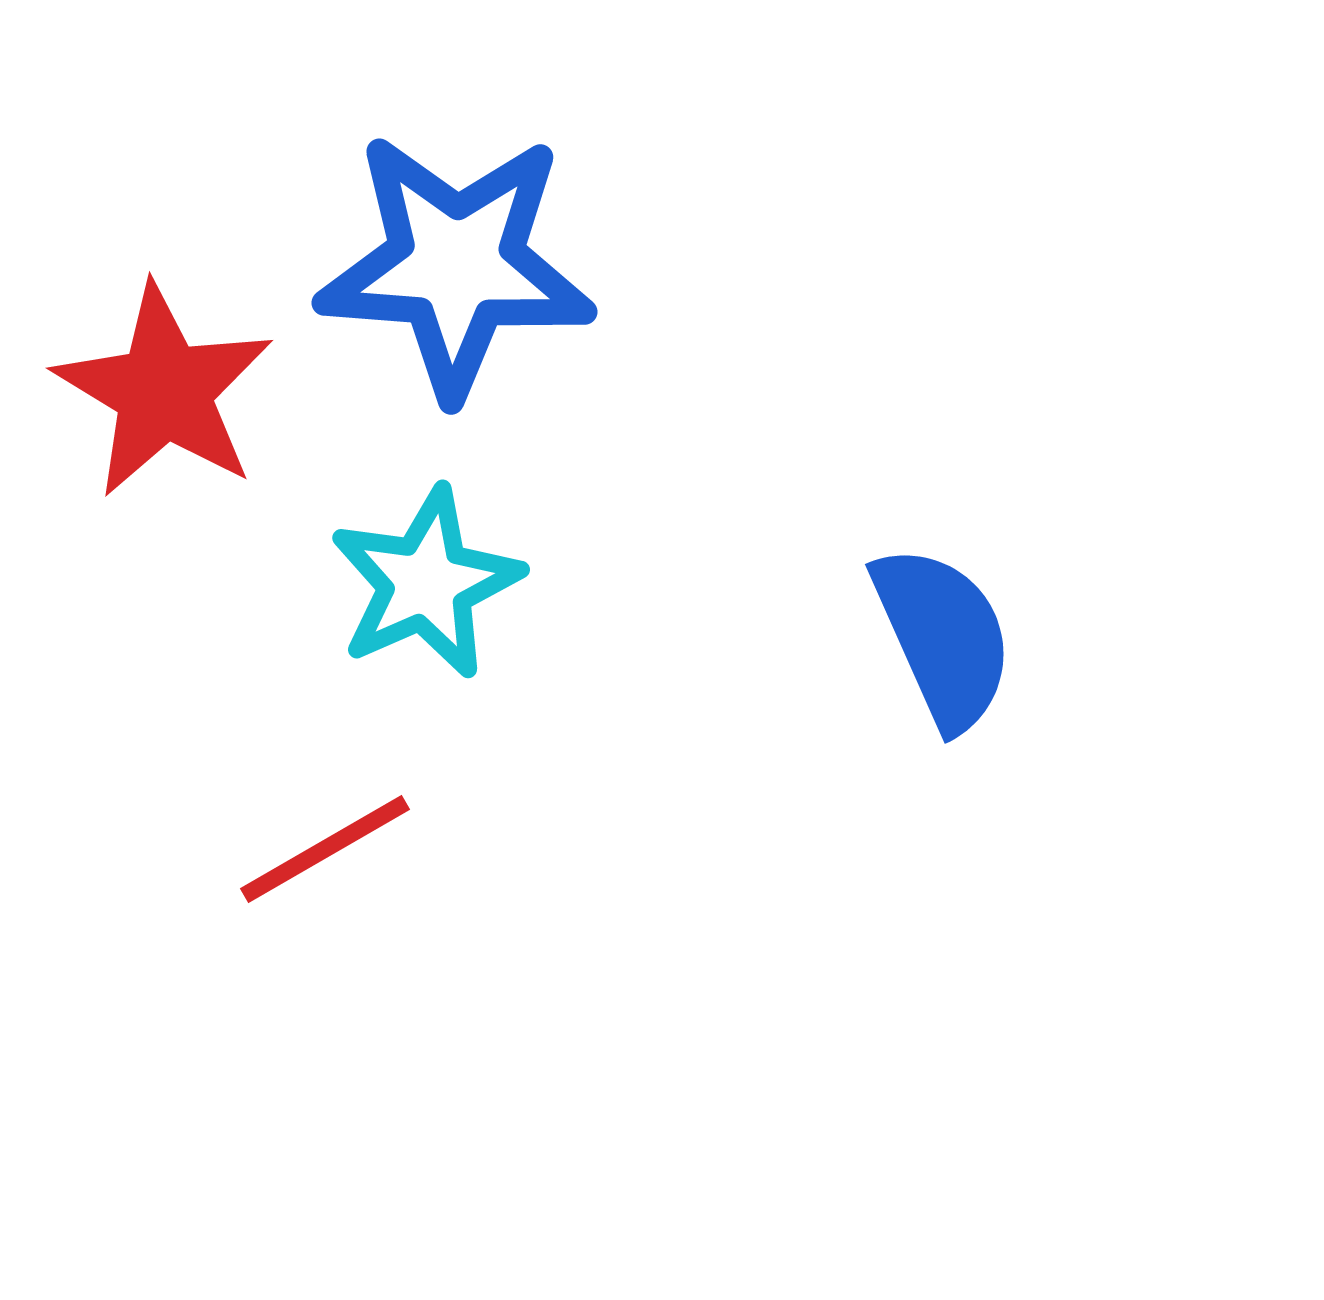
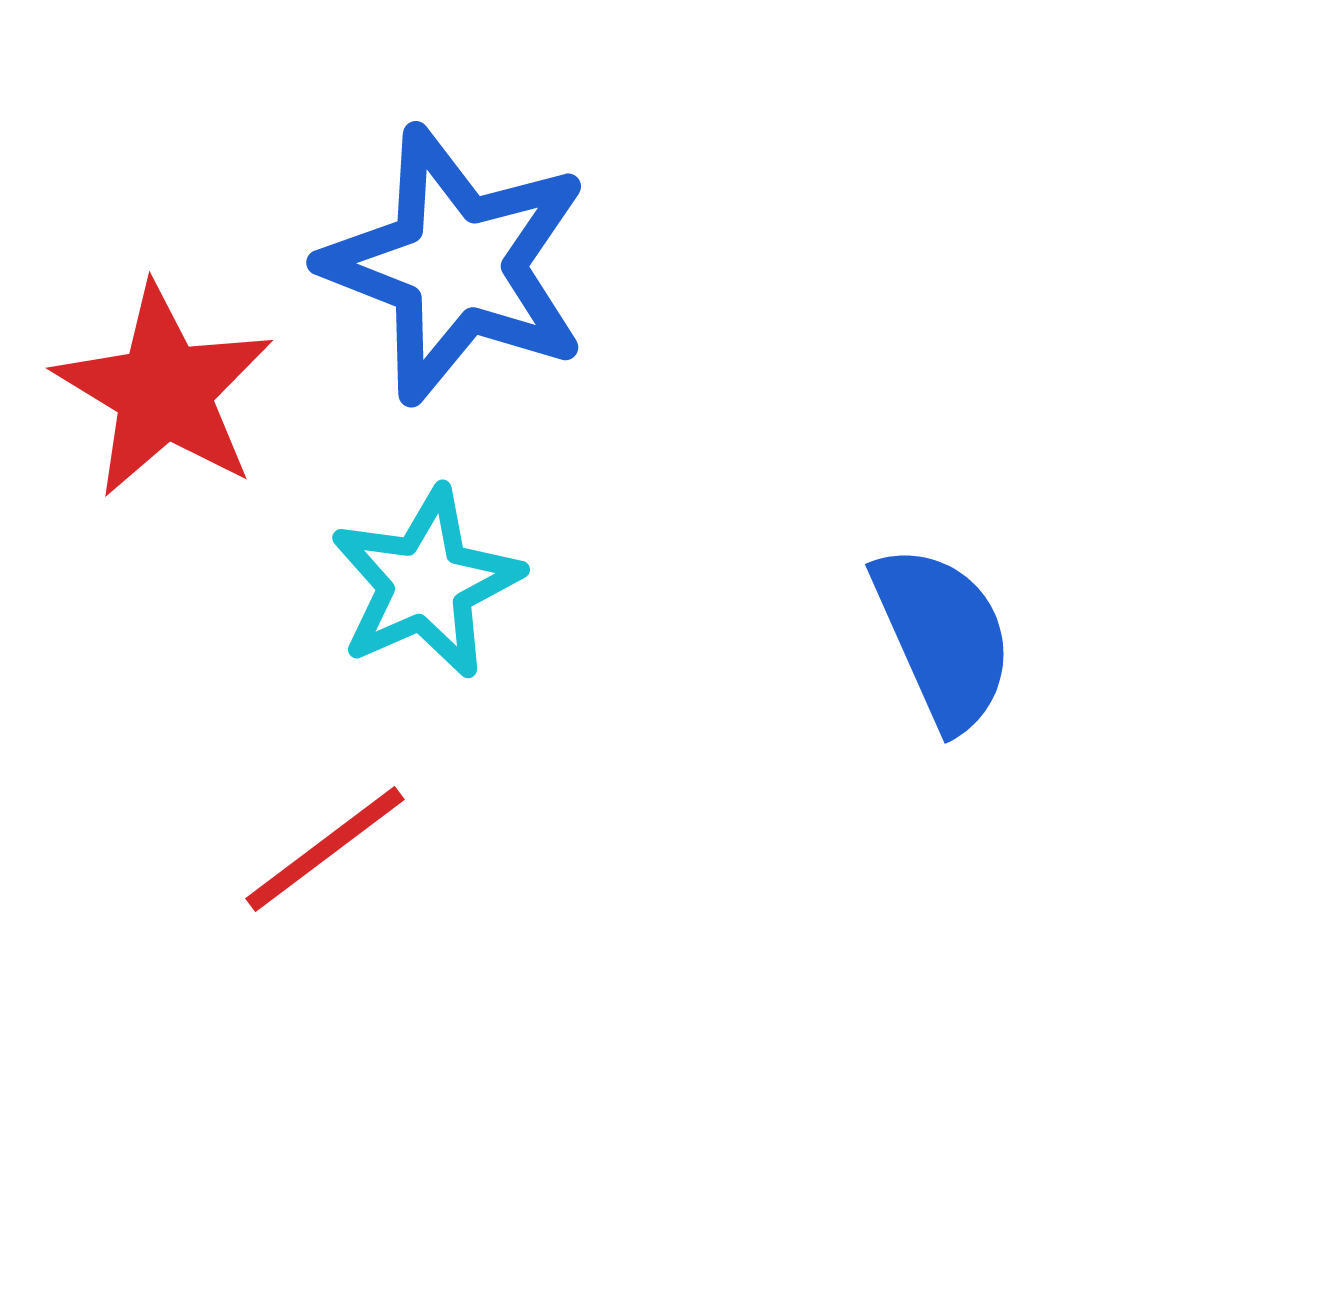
blue star: rotated 17 degrees clockwise
red line: rotated 7 degrees counterclockwise
